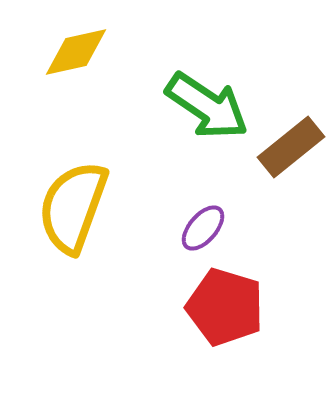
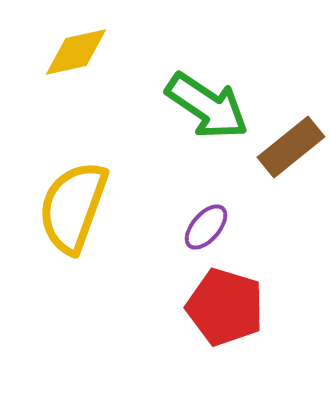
purple ellipse: moved 3 px right, 1 px up
